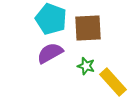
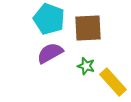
cyan pentagon: moved 2 px left
